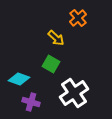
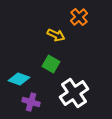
orange cross: moved 1 px right, 1 px up
yellow arrow: moved 3 px up; rotated 18 degrees counterclockwise
